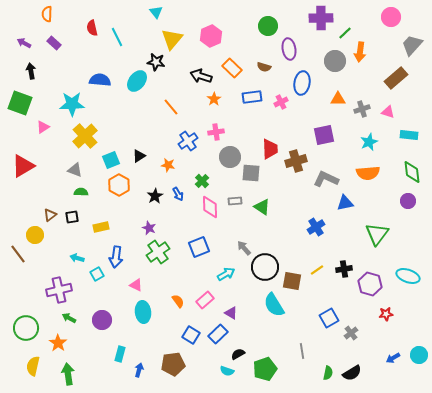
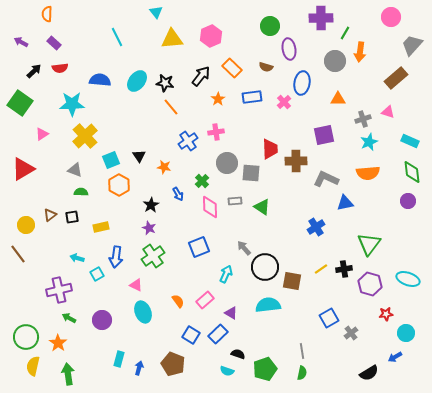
green circle at (268, 26): moved 2 px right
red semicircle at (92, 28): moved 32 px left, 40 px down; rotated 84 degrees counterclockwise
green line at (345, 33): rotated 16 degrees counterclockwise
yellow triangle at (172, 39): rotated 45 degrees clockwise
purple arrow at (24, 43): moved 3 px left, 1 px up
black star at (156, 62): moved 9 px right, 21 px down
brown semicircle at (264, 67): moved 2 px right
black arrow at (31, 71): moved 3 px right; rotated 56 degrees clockwise
black arrow at (201, 76): rotated 110 degrees clockwise
orange star at (214, 99): moved 4 px right
pink cross at (281, 102): moved 3 px right; rotated 16 degrees counterclockwise
green square at (20, 103): rotated 15 degrees clockwise
gray cross at (362, 109): moved 1 px right, 10 px down
pink triangle at (43, 127): moved 1 px left, 7 px down
cyan rectangle at (409, 135): moved 1 px right, 6 px down; rotated 18 degrees clockwise
black triangle at (139, 156): rotated 32 degrees counterclockwise
gray circle at (230, 157): moved 3 px left, 6 px down
brown cross at (296, 161): rotated 15 degrees clockwise
orange star at (168, 165): moved 4 px left, 2 px down
red triangle at (23, 166): moved 3 px down
black star at (155, 196): moved 4 px left, 9 px down
green triangle at (377, 234): moved 8 px left, 10 px down
yellow circle at (35, 235): moved 9 px left, 10 px up
green cross at (158, 252): moved 5 px left, 4 px down
yellow line at (317, 270): moved 4 px right, 1 px up
cyan arrow at (226, 274): rotated 36 degrees counterclockwise
cyan ellipse at (408, 276): moved 3 px down
cyan semicircle at (274, 305): moved 6 px left; rotated 115 degrees clockwise
cyan ellipse at (143, 312): rotated 15 degrees counterclockwise
green circle at (26, 328): moved 9 px down
cyan rectangle at (120, 354): moved 1 px left, 5 px down
black semicircle at (238, 354): rotated 48 degrees clockwise
cyan circle at (419, 355): moved 13 px left, 22 px up
blue arrow at (393, 358): moved 2 px right, 1 px up
brown pentagon at (173, 364): rotated 30 degrees clockwise
blue arrow at (139, 370): moved 2 px up
green semicircle at (328, 373): moved 26 px left
black semicircle at (352, 373): moved 17 px right
